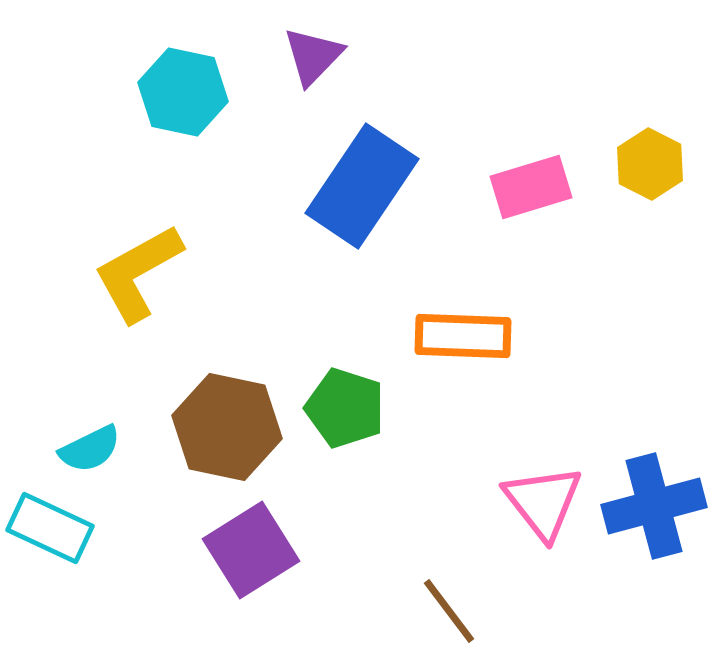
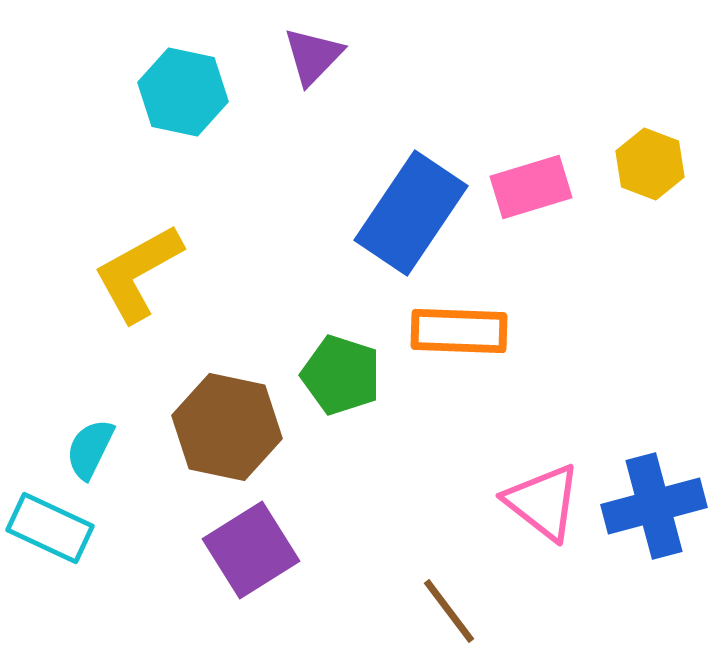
yellow hexagon: rotated 6 degrees counterclockwise
blue rectangle: moved 49 px right, 27 px down
orange rectangle: moved 4 px left, 5 px up
green pentagon: moved 4 px left, 33 px up
cyan semicircle: rotated 142 degrees clockwise
pink triangle: rotated 14 degrees counterclockwise
